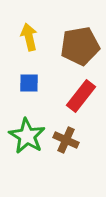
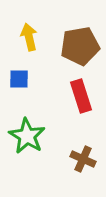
blue square: moved 10 px left, 4 px up
red rectangle: rotated 56 degrees counterclockwise
brown cross: moved 17 px right, 19 px down
